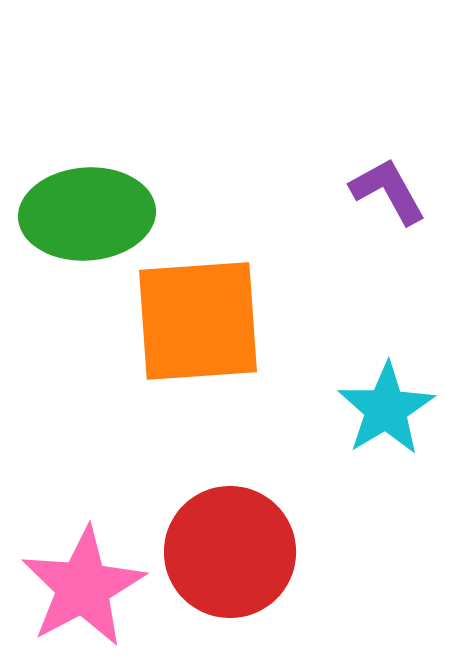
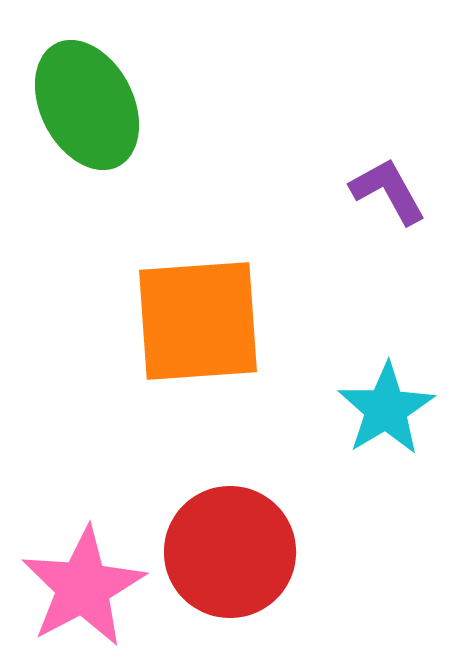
green ellipse: moved 109 px up; rotated 67 degrees clockwise
